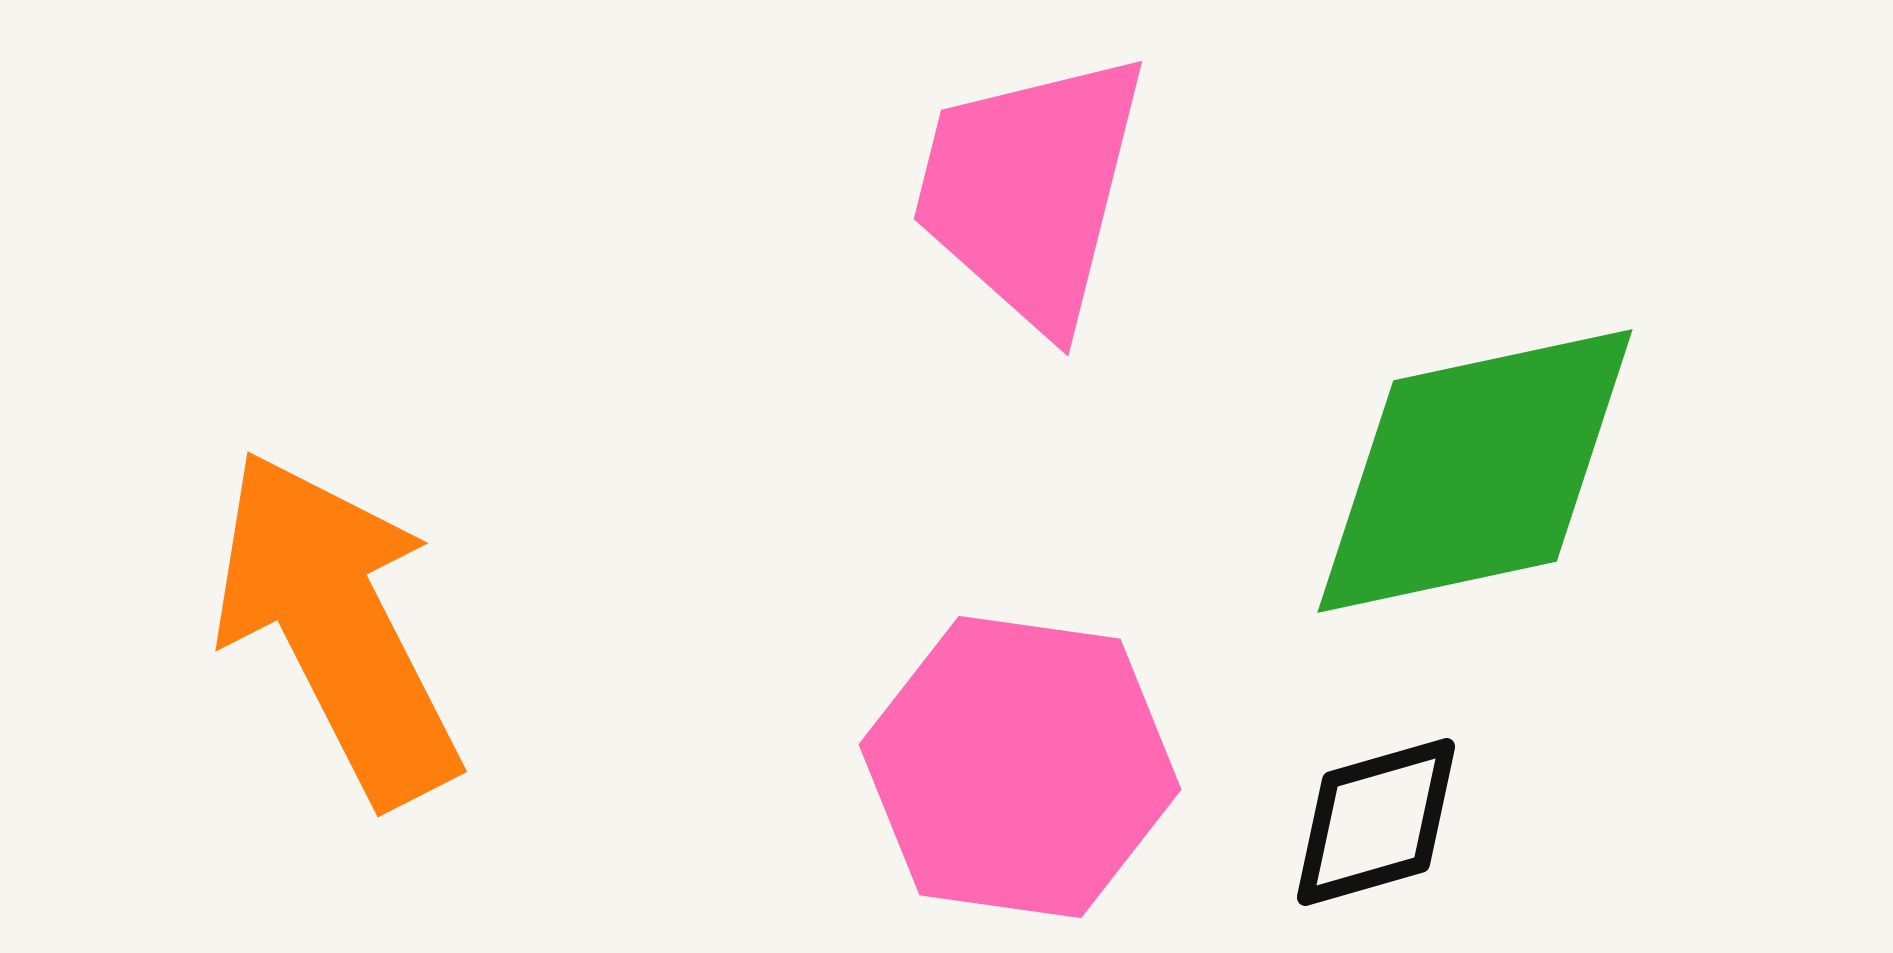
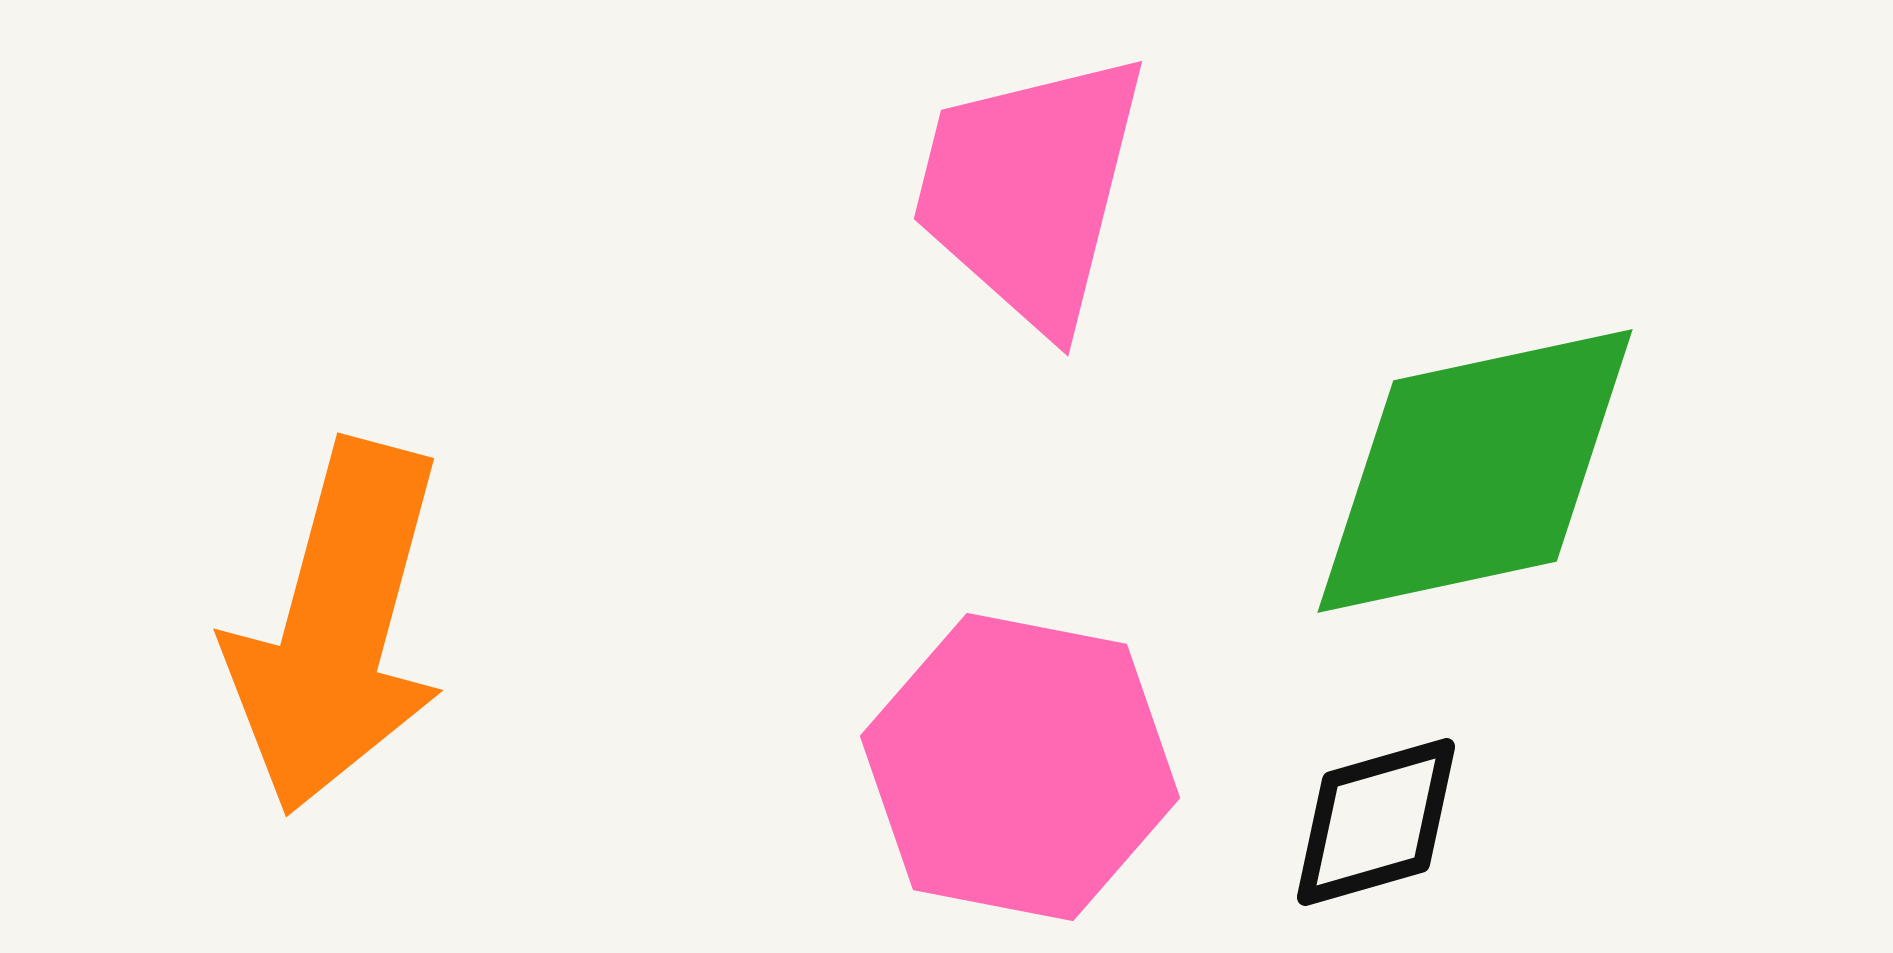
orange arrow: rotated 138 degrees counterclockwise
pink hexagon: rotated 3 degrees clockwise
